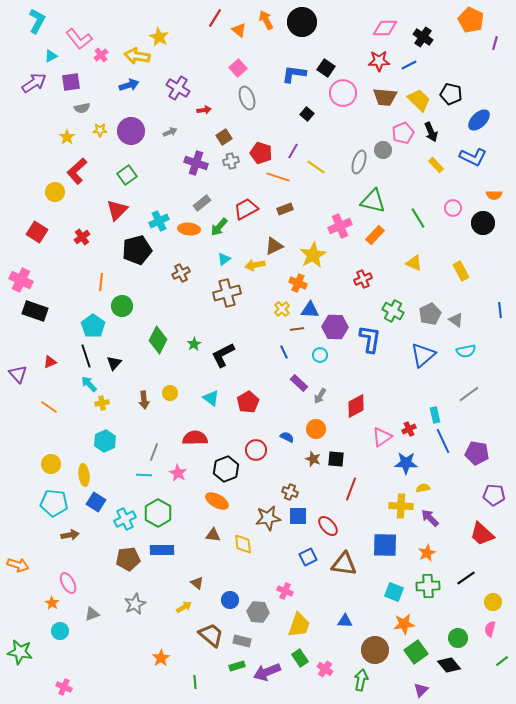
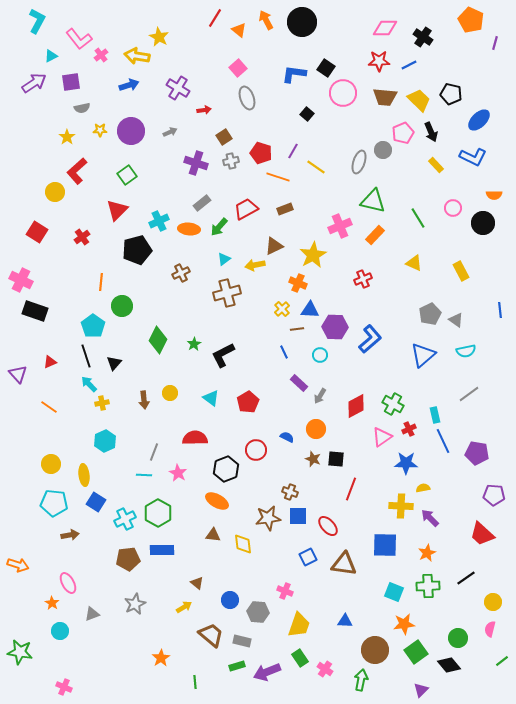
green cross at (393, 311): moved 93 px down
blue L-shape at (370, 339): rotated 40 degrees clockwise
